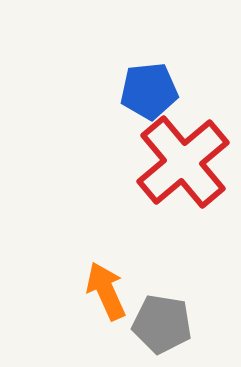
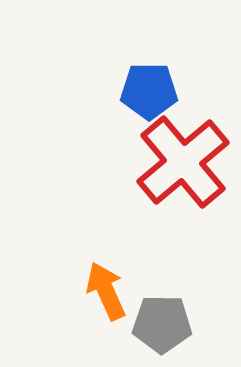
blue pentagon: rotated 6 degrees clockwise
gray pentagon: rotated 8 degrees counterclockwise
